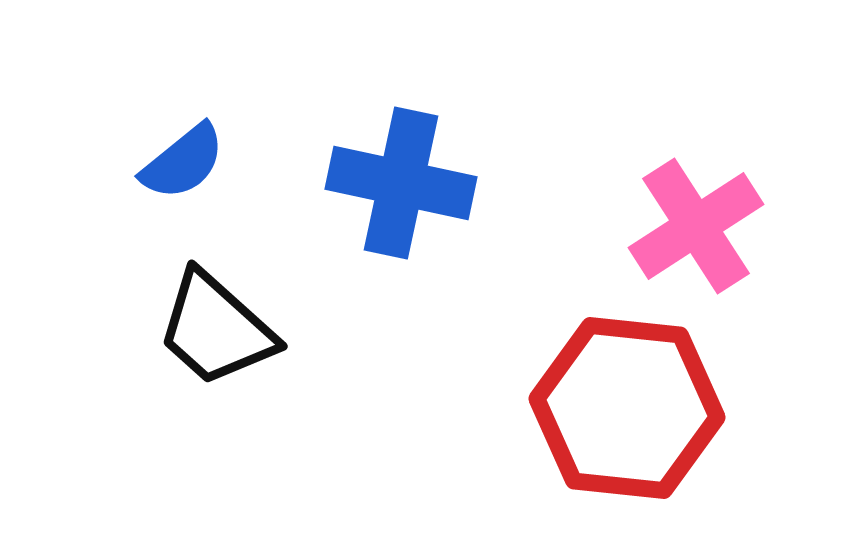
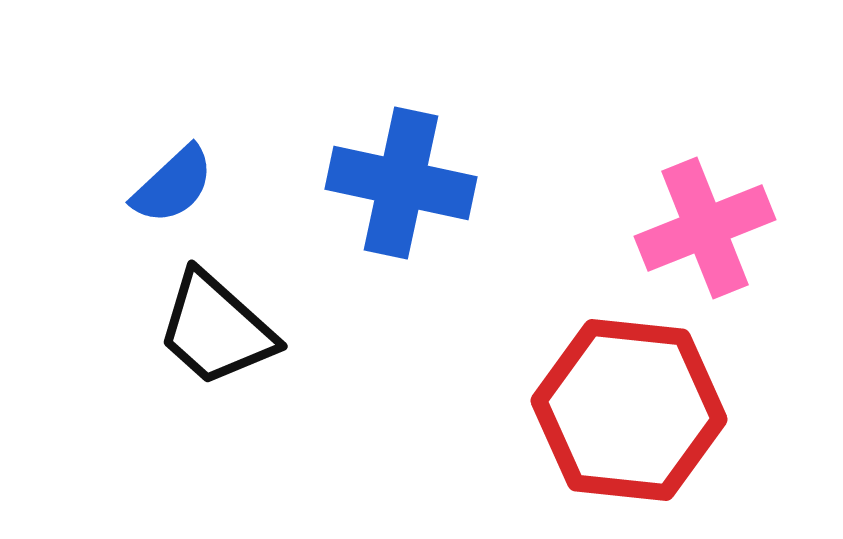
blue semicircle: moved 10 px left, 23 px down; rotated 4 degrees counterclockwise
pink cross: moved 9 px right, 2 px down; rotated 11 degrees clockwise
red hexagon: moved 2 px right, 2 px down
